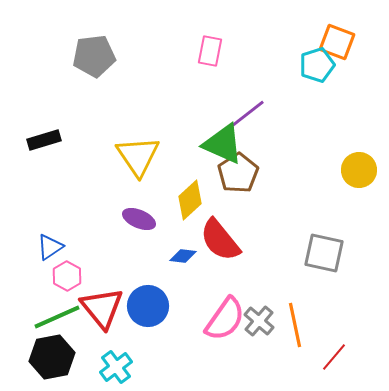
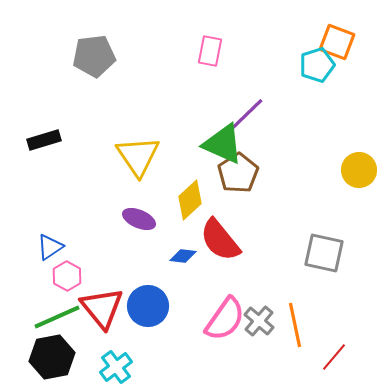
purple line: rotated 6 degrees counterclockwise
